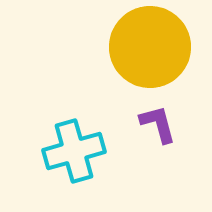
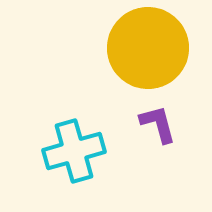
yellow circle: moved 2 px left, 1 px down
